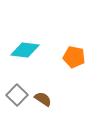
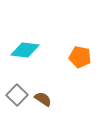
orange pentagon: moved 6 px right
